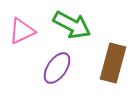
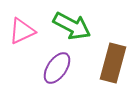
green arrow: moved 1 px down
